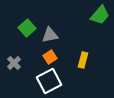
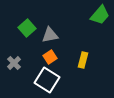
white square: moved 2 px left, 1 px up; rotated 30 degrees counterclockwise
